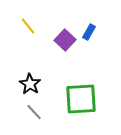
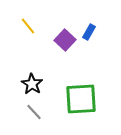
black star: moved 2 px right
